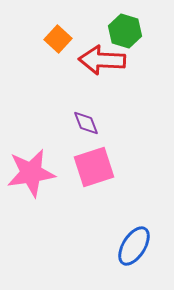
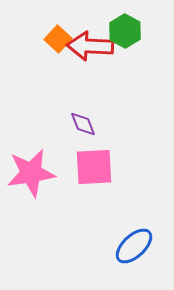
green hexagon: rotated 12 degrees clockwise
red arrow: moved 12 px left, 14 px up
purple diamond: moved 3 px left, 1 px down
pink square: rotated 15 degrees clockwise
blue ellipse: rotated 15 degrees clockwise
